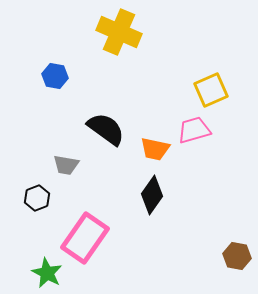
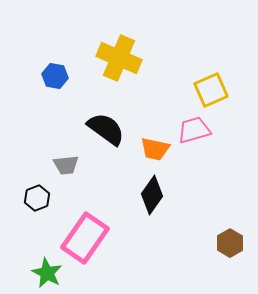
yellow cross: moved 26 px down
gray trapezoid: rotated 16 degrees counterclockwise
brown hexagon: moved 7 px left, 13 px up; rotated 20 degrees clockwise
